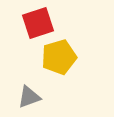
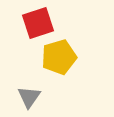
gray triangle: rotated 35 degrees counterclockwise
